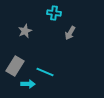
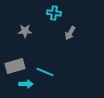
gray star: rotated 24 degrees clockwise
gray rectangle: rotated 42 degrees clockwise
cyan arrow: moved 2 px left
